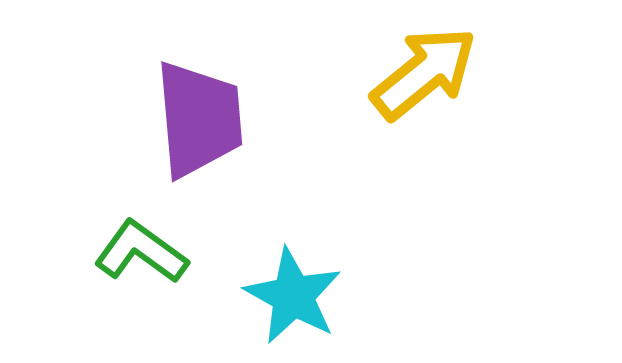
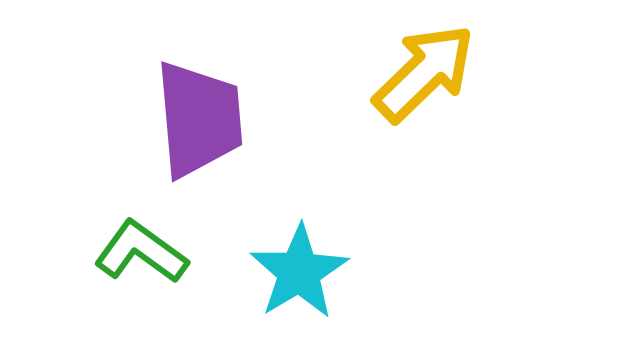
yellow arrow: rotated 5 degrees counterclockwise
cyan star: moved 6 px right, 24 px up; rotated 12 degrees clockwise
